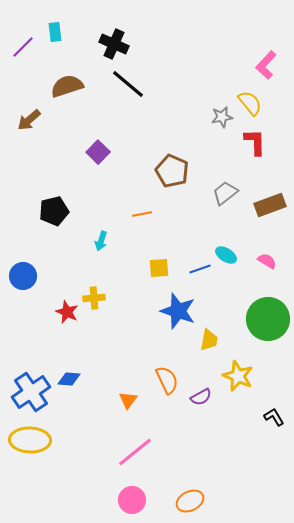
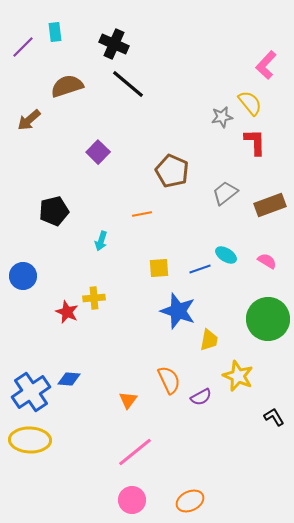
orange semicircle: moved 2 px right
